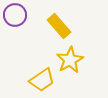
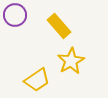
yellow star: moved 1 px right, 1 px down
yellow trapezoid: moved 5 px left
